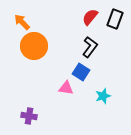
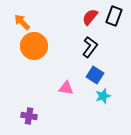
black rectangle: moved 1 px left, 3 px up
blue square: moved 14 px right, 3 px down
